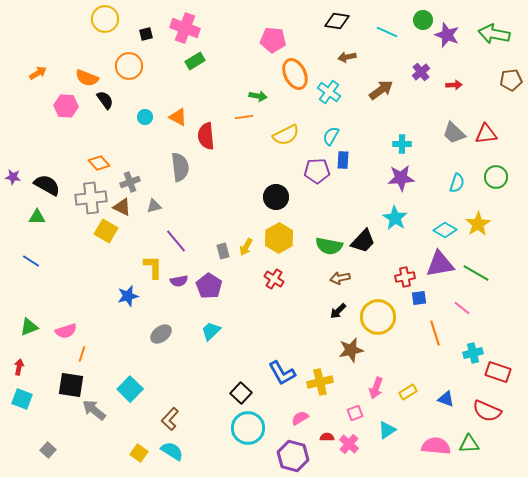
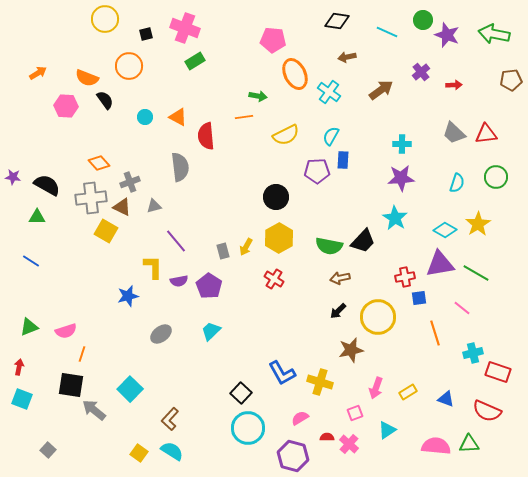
yellow cross at (320, 382): rotated 30 degrees clockwise
